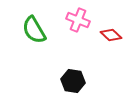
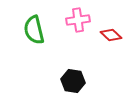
pink cross: rotated 30 degrees counterclockwise
green semicircle: rotated 16 degrees clockwise
